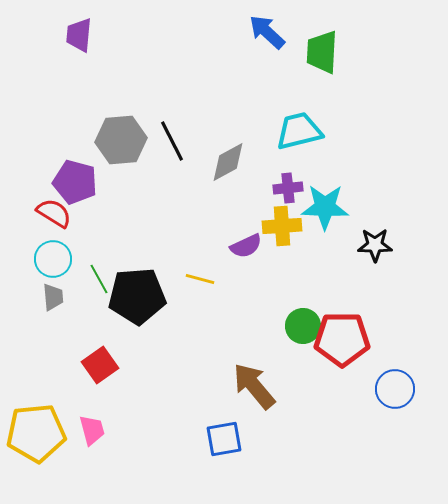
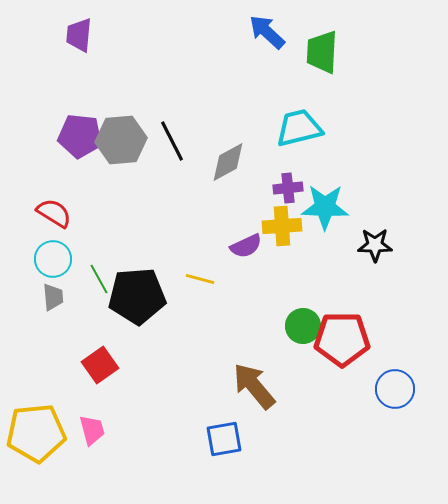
cyan trapezoid: moved 3 px up
purple pentagon: moved 5 px right, 46 px up; rotated 9 degrees counterclockwise
